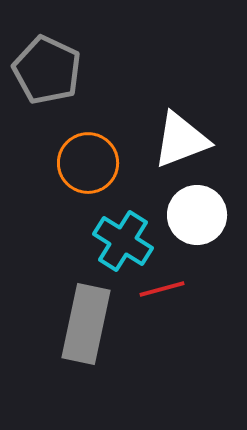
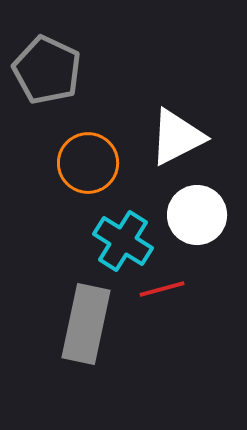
white triangle: moved 4 px left, 3 px up; rotated 6 degrees counterclockwise
